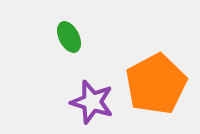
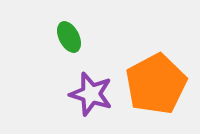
purple star: moved 1 px left, 8 px up
